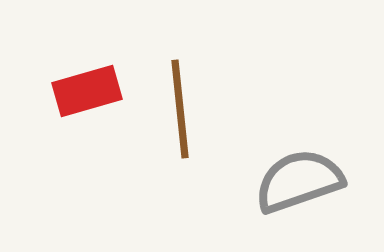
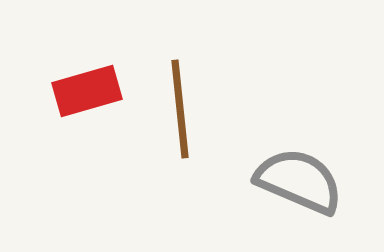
gray semicircle: rotated 42 degrees clockwise
